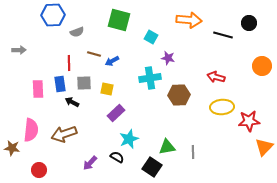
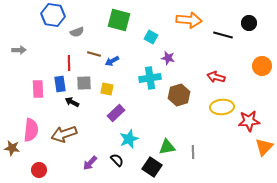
blue hexagon: rotated 10 degrees clockwise
brown hexagon: rotated 15 degrees counterclockwise
black semicircle: moved 3 px down; rotated 16 degrees clockwise
